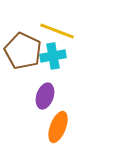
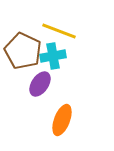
yellow line: moved 2 px right
purple ellipse: moved 5 px left, 12 px up; rotated 15 degrees clockwise
orange ellipse: moved 4 px right, 7 px up
